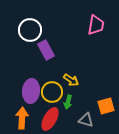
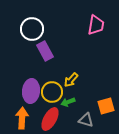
white circle: moved 2 px right, 1 px up
purple rectangle: moved 1 px left, 1 px down
yellow arrow: rotated 98 degrees clockwise
green arrow: rotated 56 degrees clockwise
